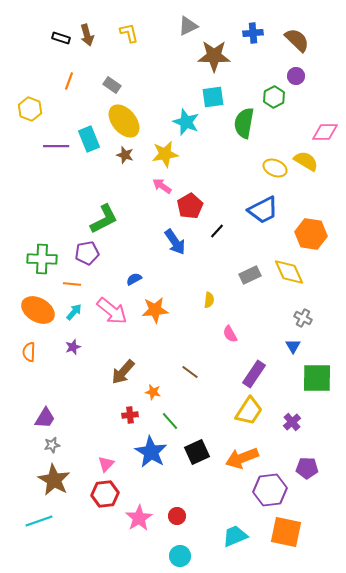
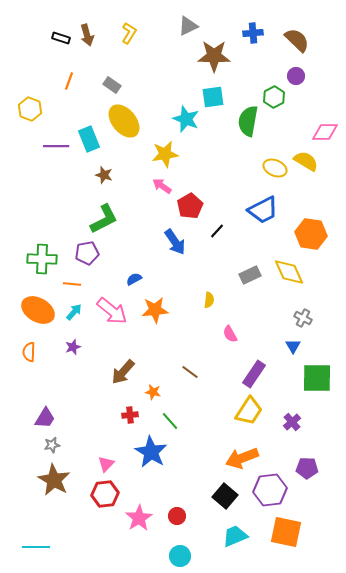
yellow L-shape at (129, 33): rotated 45 degrees clockwise
cyan star at (186, 122): moved 3 px up
green semicircle at (244, 123): moved 4 px right, 2 px up
brown star at (125, 155): moved 21 px left, 20 px down
black square at (197, 452): moved 28 px right, 44 px down; rotated 25 degrees counterclockwise
cyan line at (39, 521): moved 3 px left, 26 px down; rotated 20 degrees clockwise
